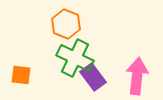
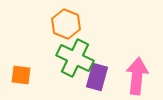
purple rectangle: moved 4 px right; rotated 52 degrees clockwise
